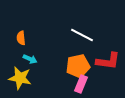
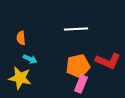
white line: moved 6 px left, 6 px up; rotated 30 degrees counterclockwise
red L-shape: rotated 15 degrees clockwise
